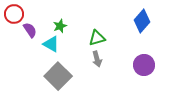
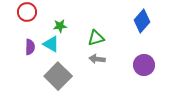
red circle: moved 13 px right, 2 px up
green star: rotated 16 degrees clockwise
purple semicircle: moved 17 px down; rotated 35 degrees clockwise
green triangle: moved 1 px left
gray arrow: rotated 112 degrees clockwise
